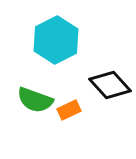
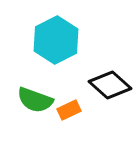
black diamond: rotated 6 degrees counterclockwise
